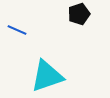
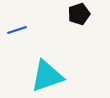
blue line: rotated 42 degrees counterclockwise
